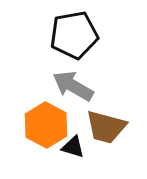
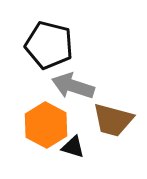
black pentagon: moved 25 px left, 10 px down; rotated 24 degrees clockwise
gray arrow: rotated 12 degrees counterclockwise
brown trapezoid: moved 7 px right, 7 px up
